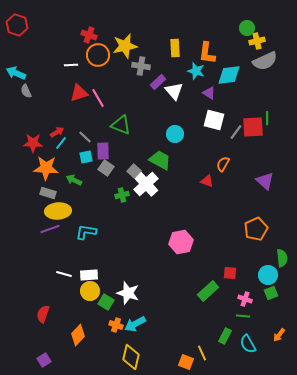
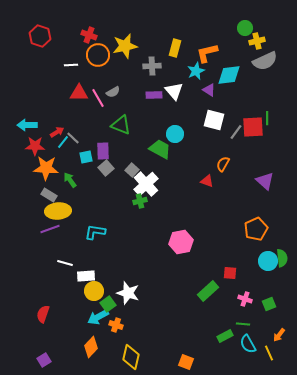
red hexagon at (17, 25): moved 23 px right, 11 px down
green circle at (247, 28): moved 2 px left
yellow rectangle at (175, 48): rotated 18 degrees clockwise
orange L-shape at (207, 53): rotated 70 degrees clockwise
gray cross at (141, 66): moved 11 px right; rotated 12 degrees counterclockwise
cyan star at (196, 71): rotated 30 degrees clockwise
cyan arrow at (16, 73): moved 11 px right, 52 px down; rotated 24 degrees counterclockwise
purple rectangle at (158, 82): moved 4 px left, 13 px down; rotated 42 degrees clockwise
gray semicircle at (26, 91): moved 87 px right, 1 px down; rotated 96 degrees counterclockwise
red triangle at (79, 93): rotated 18 degrees clockwise
purple triangle at (209, 93): moved 3 px up
gray line at (85, 137): moved 12 px left, 1 px down
red star at (33, 143): moved 2 px right, 3 px down
cyan line at (61, 143): moved 2 px right, 1 px up
green trapezoid at (160, 160): moved 11 px up
gray square at (106, 168): rotated 14 degrees clockwise
gray square at (134, 171): moved 2 px left, 1 px up
green arrow at (74, 180): moved 4 px left; rotated 28 degrees clockwise
gray rectangle at (48, 193): moved 1 px right, 2 px down; rotated 14 degrees clockwise
green cross at (122, 195): moved 18 px right, 6 px down
cyan L-shape at (86, 232): moved 9 px right
white line at (64, 274): moved 1 px right, 11 px up
white rectangle at (89, 275): moved 3 px left, 1 px down
cyan circle at (268, 275): moved 14 px up
yellow circle at (90, 291): moved 4 px right
green square at (271, 293): moved 2 px left, 11 px down
green square at (106, 302): moved 2 px right, 2 px down; rotated 21 degrees clockwise
green line at (243, 316): moved 8 px down
cyan arrow at (135, 324): moved 37 px left, 7 px up
orange diamond at (78, 335): moved 13 px right, 12 px down
green rectangle at (225, 336): rotated 35 degrees clockwise
yellow line at (202, 353): moved 67 px right
